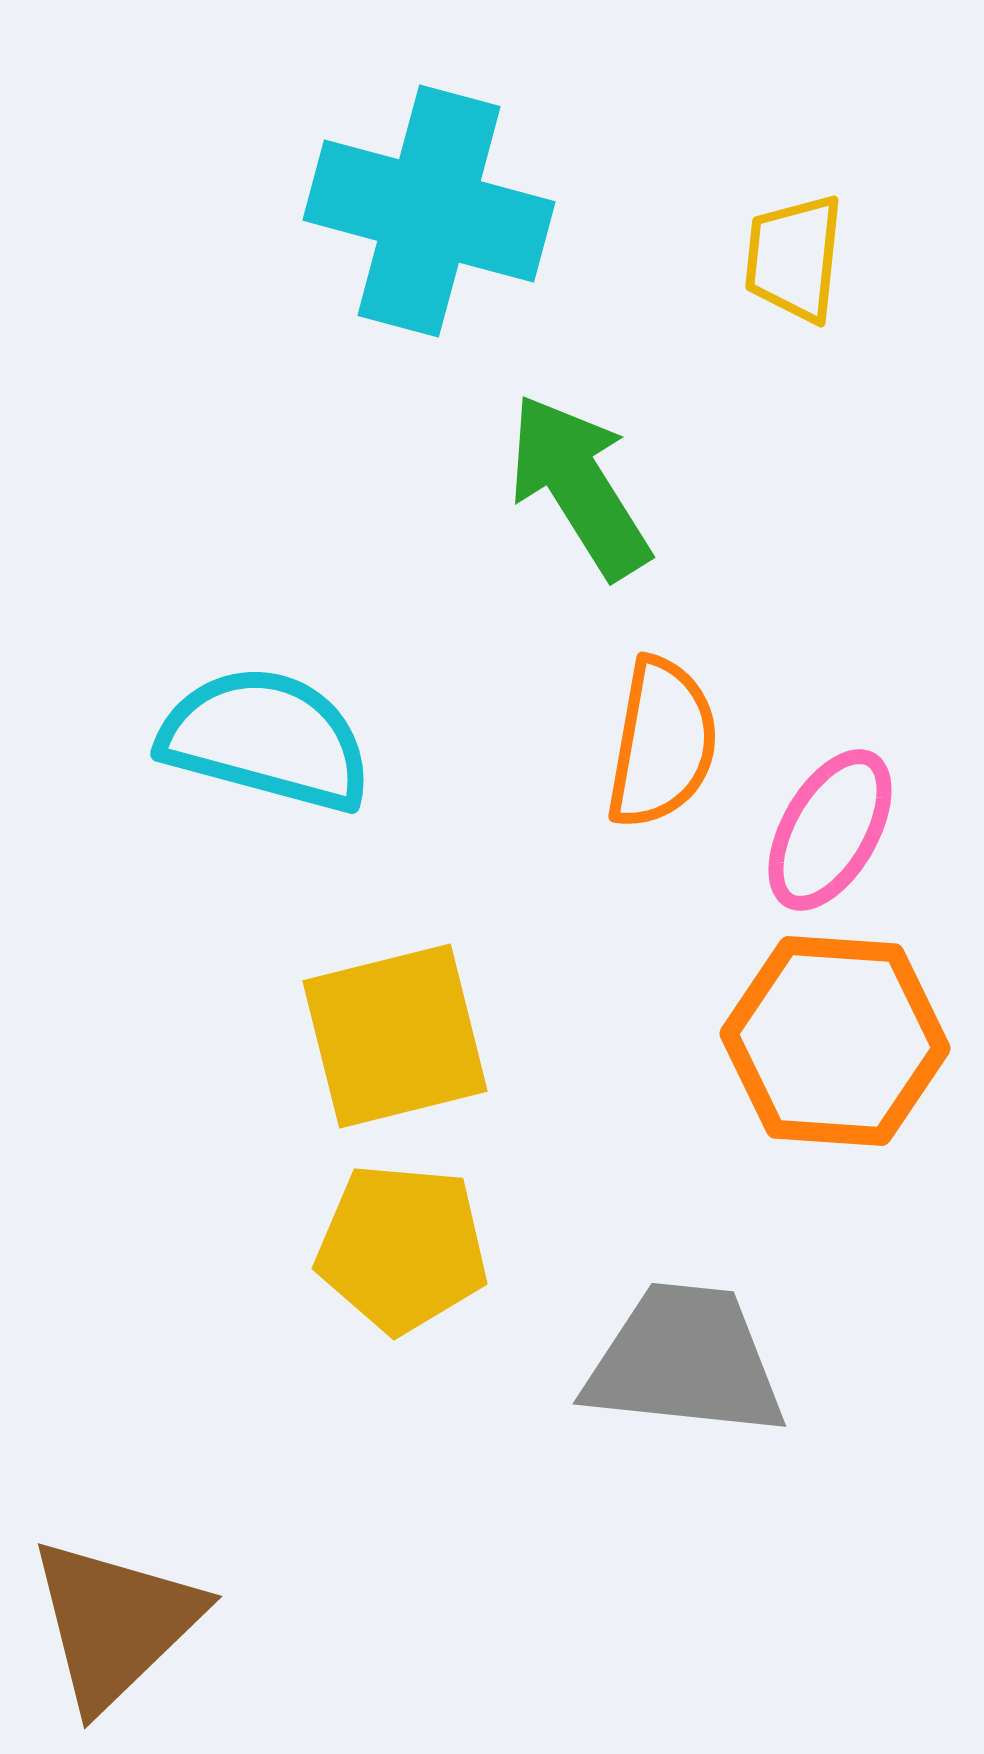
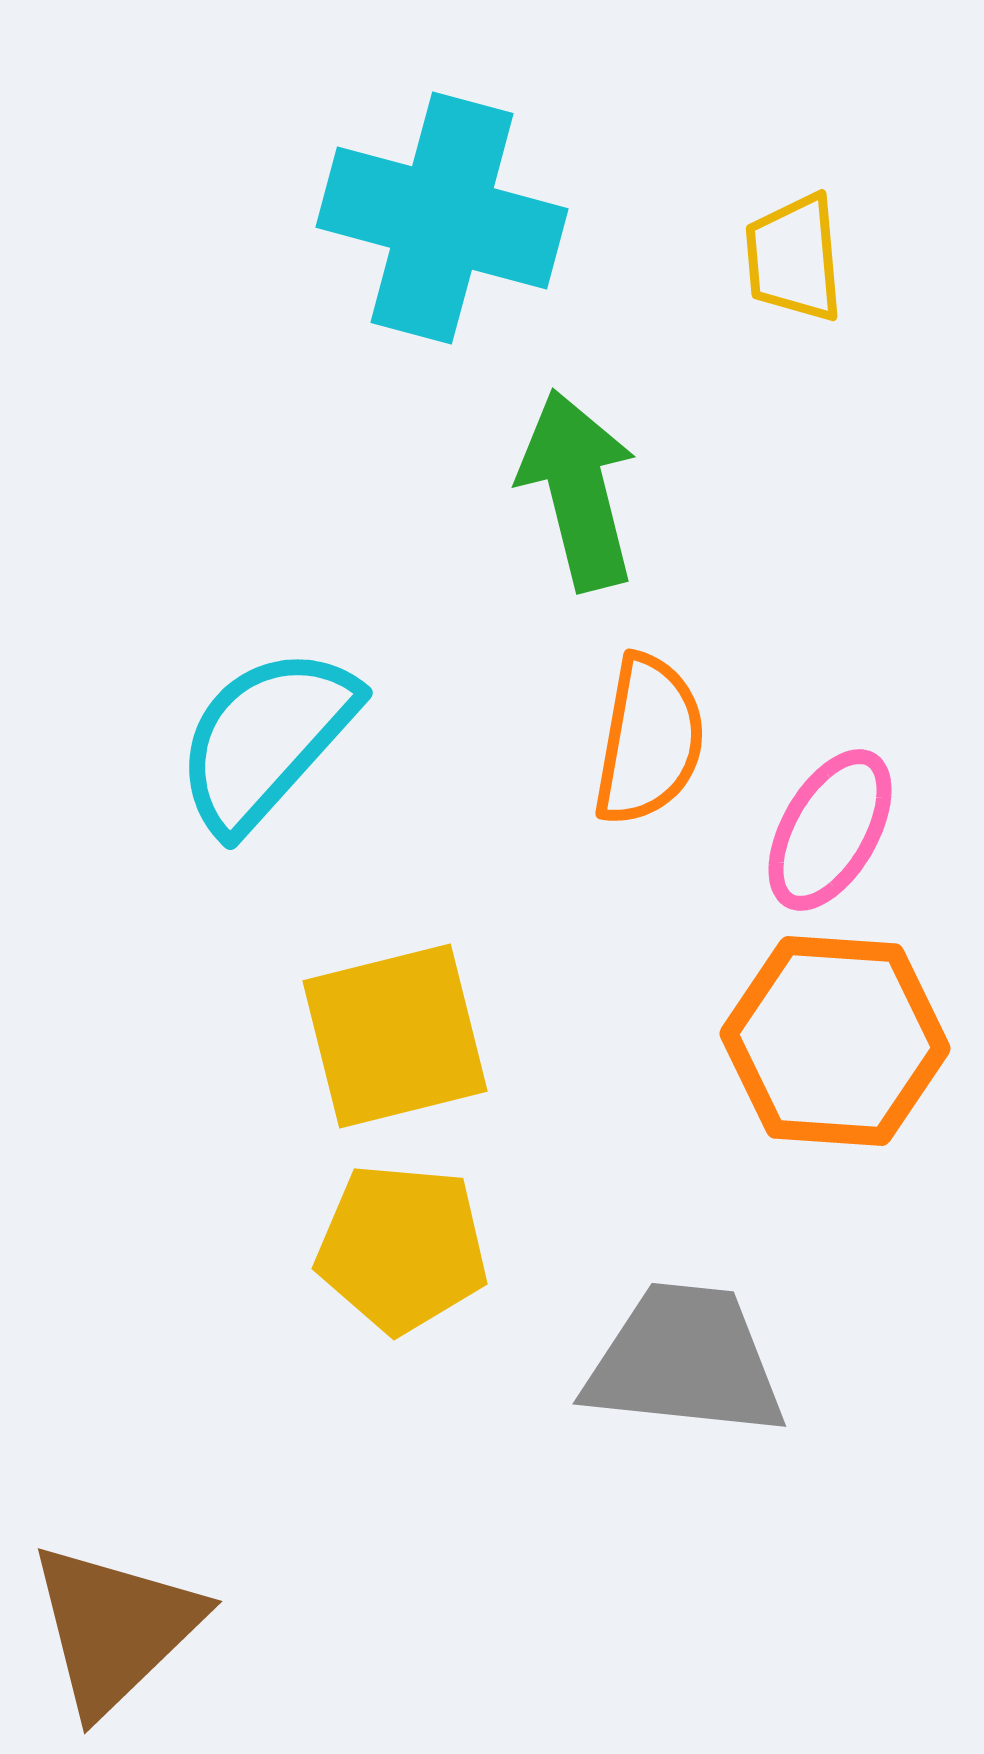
cyan cross: moved 13 px right, 7 px down
yellow trapezoid: rotated 11 degrees counterclockwise
green arrow: moved 1 px left, 4 px down; rotated 18 degrees clockwise
cyan semicircle: rotated 63 degrees counterclockwise
orange semicircle: moved 13 px left, 3 px up
brown triangle: moved 5 px down
